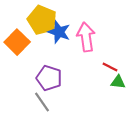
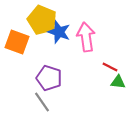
orange square: rotated 25 degrees counterclockwise
